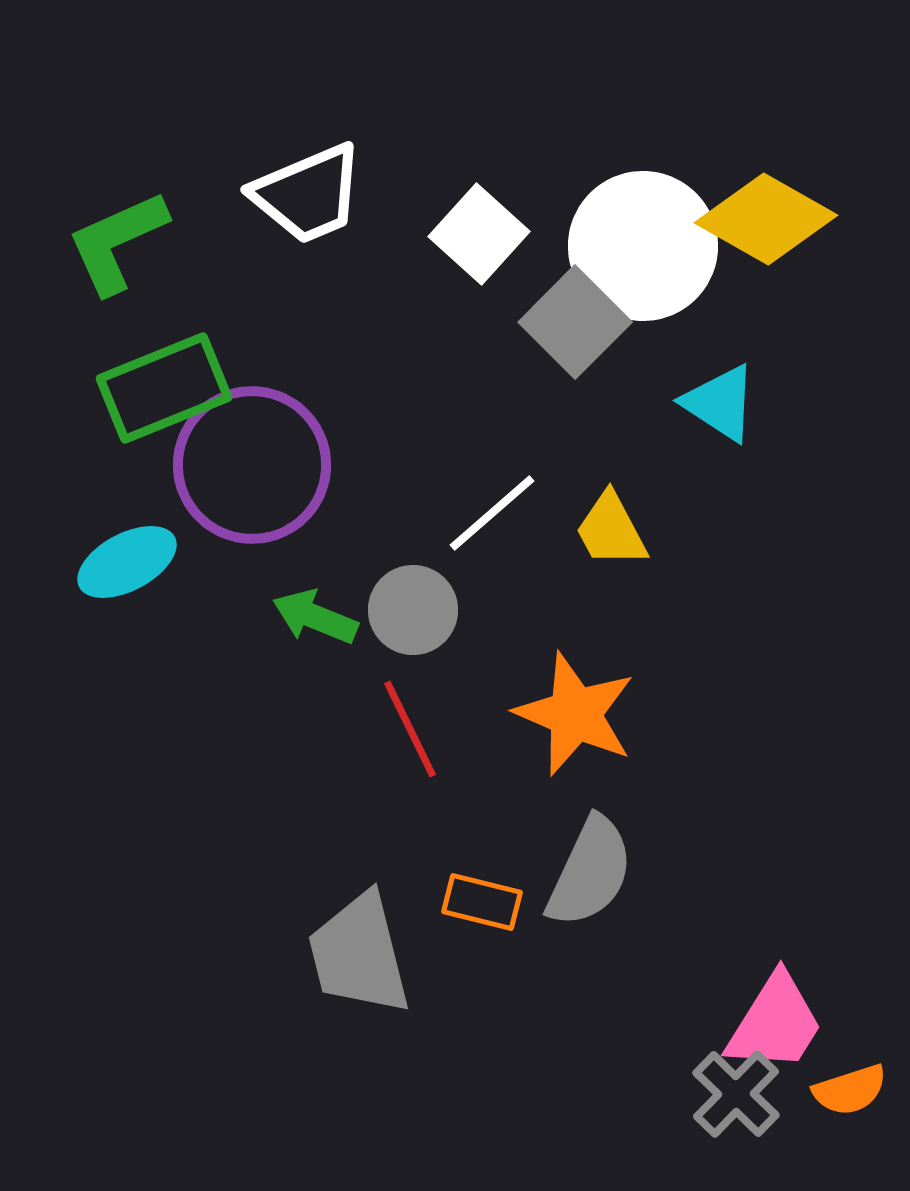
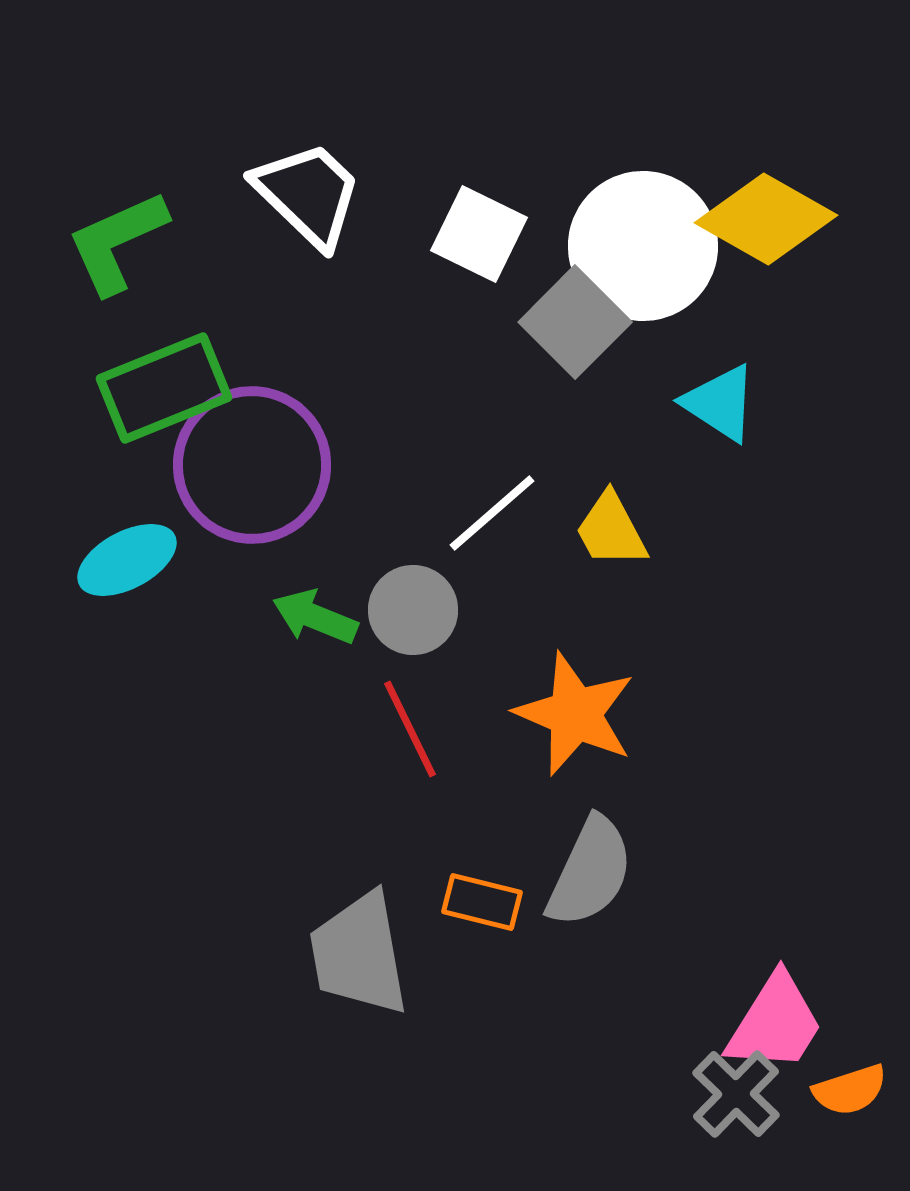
white trapezoid: rotated 113 degrees counterclockwise
white square: rotated 16 degrees counterclockwise
cyan ellipse: moved 2 px up
gray trapezoid: rotated 4 degrees clockwise
